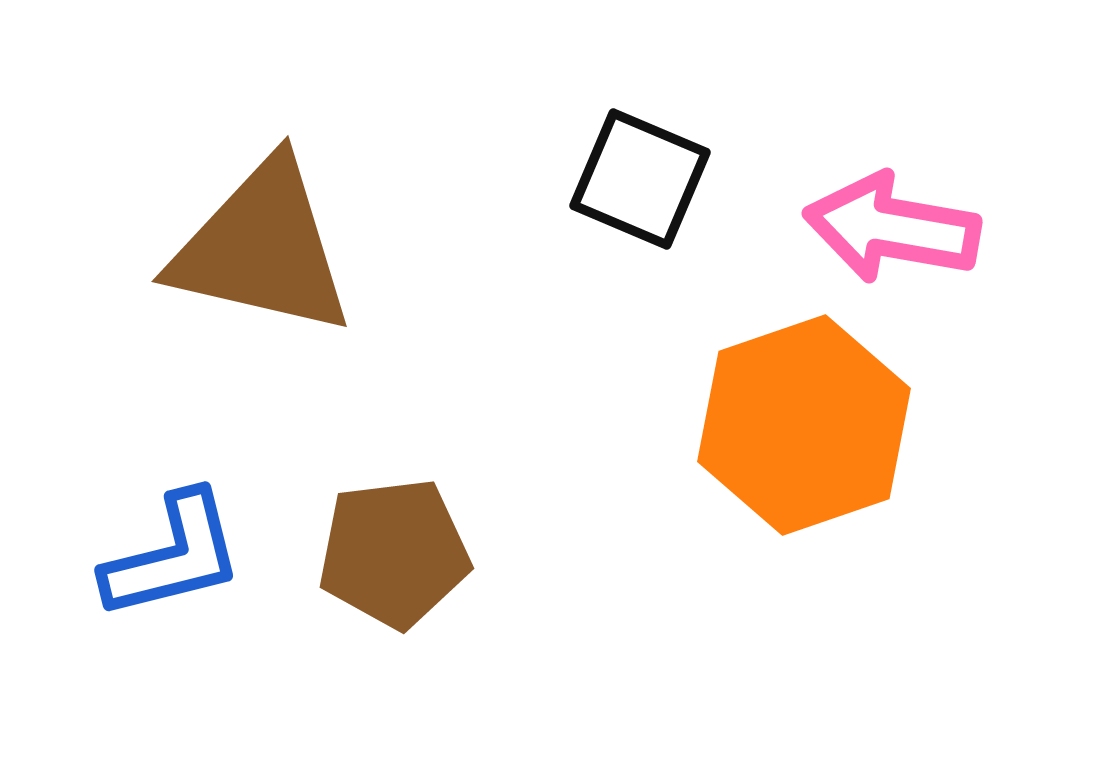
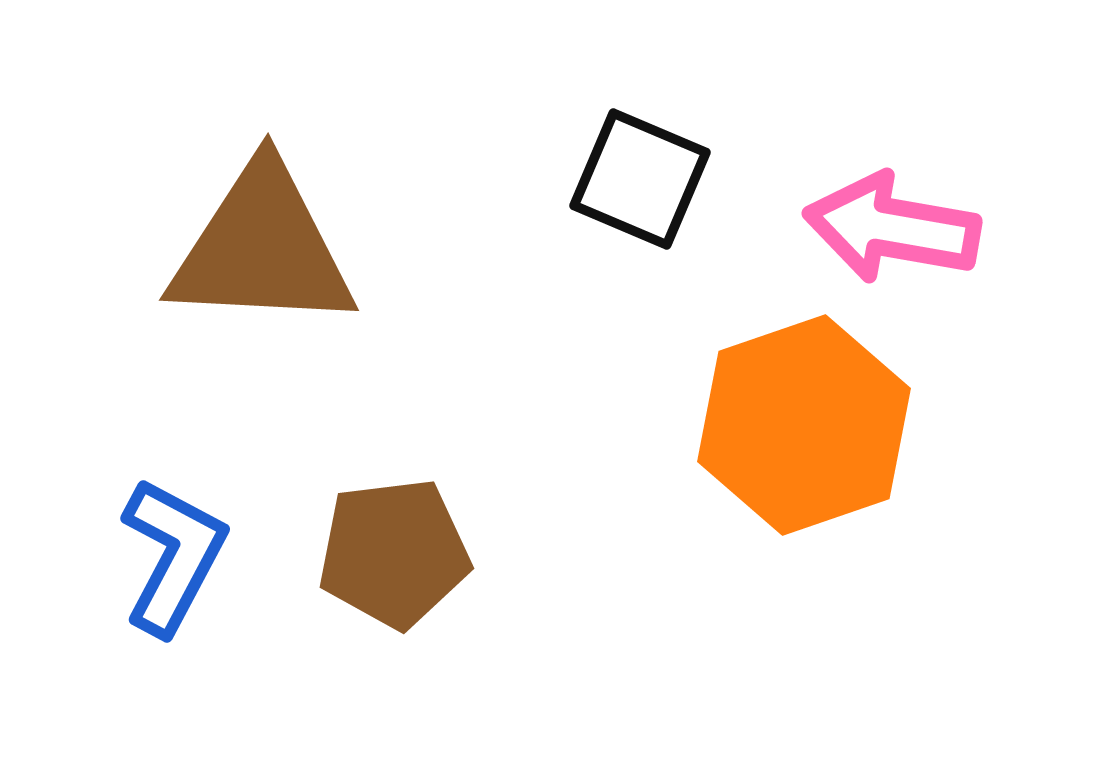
brown triangle: rotated 10 degrees counterclockwise
blue L-shape: rotated 48 degrees counterclockwise
